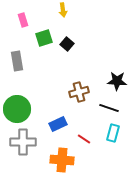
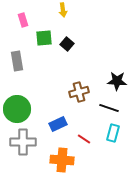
green square: rotated 12 degrees clockwise
